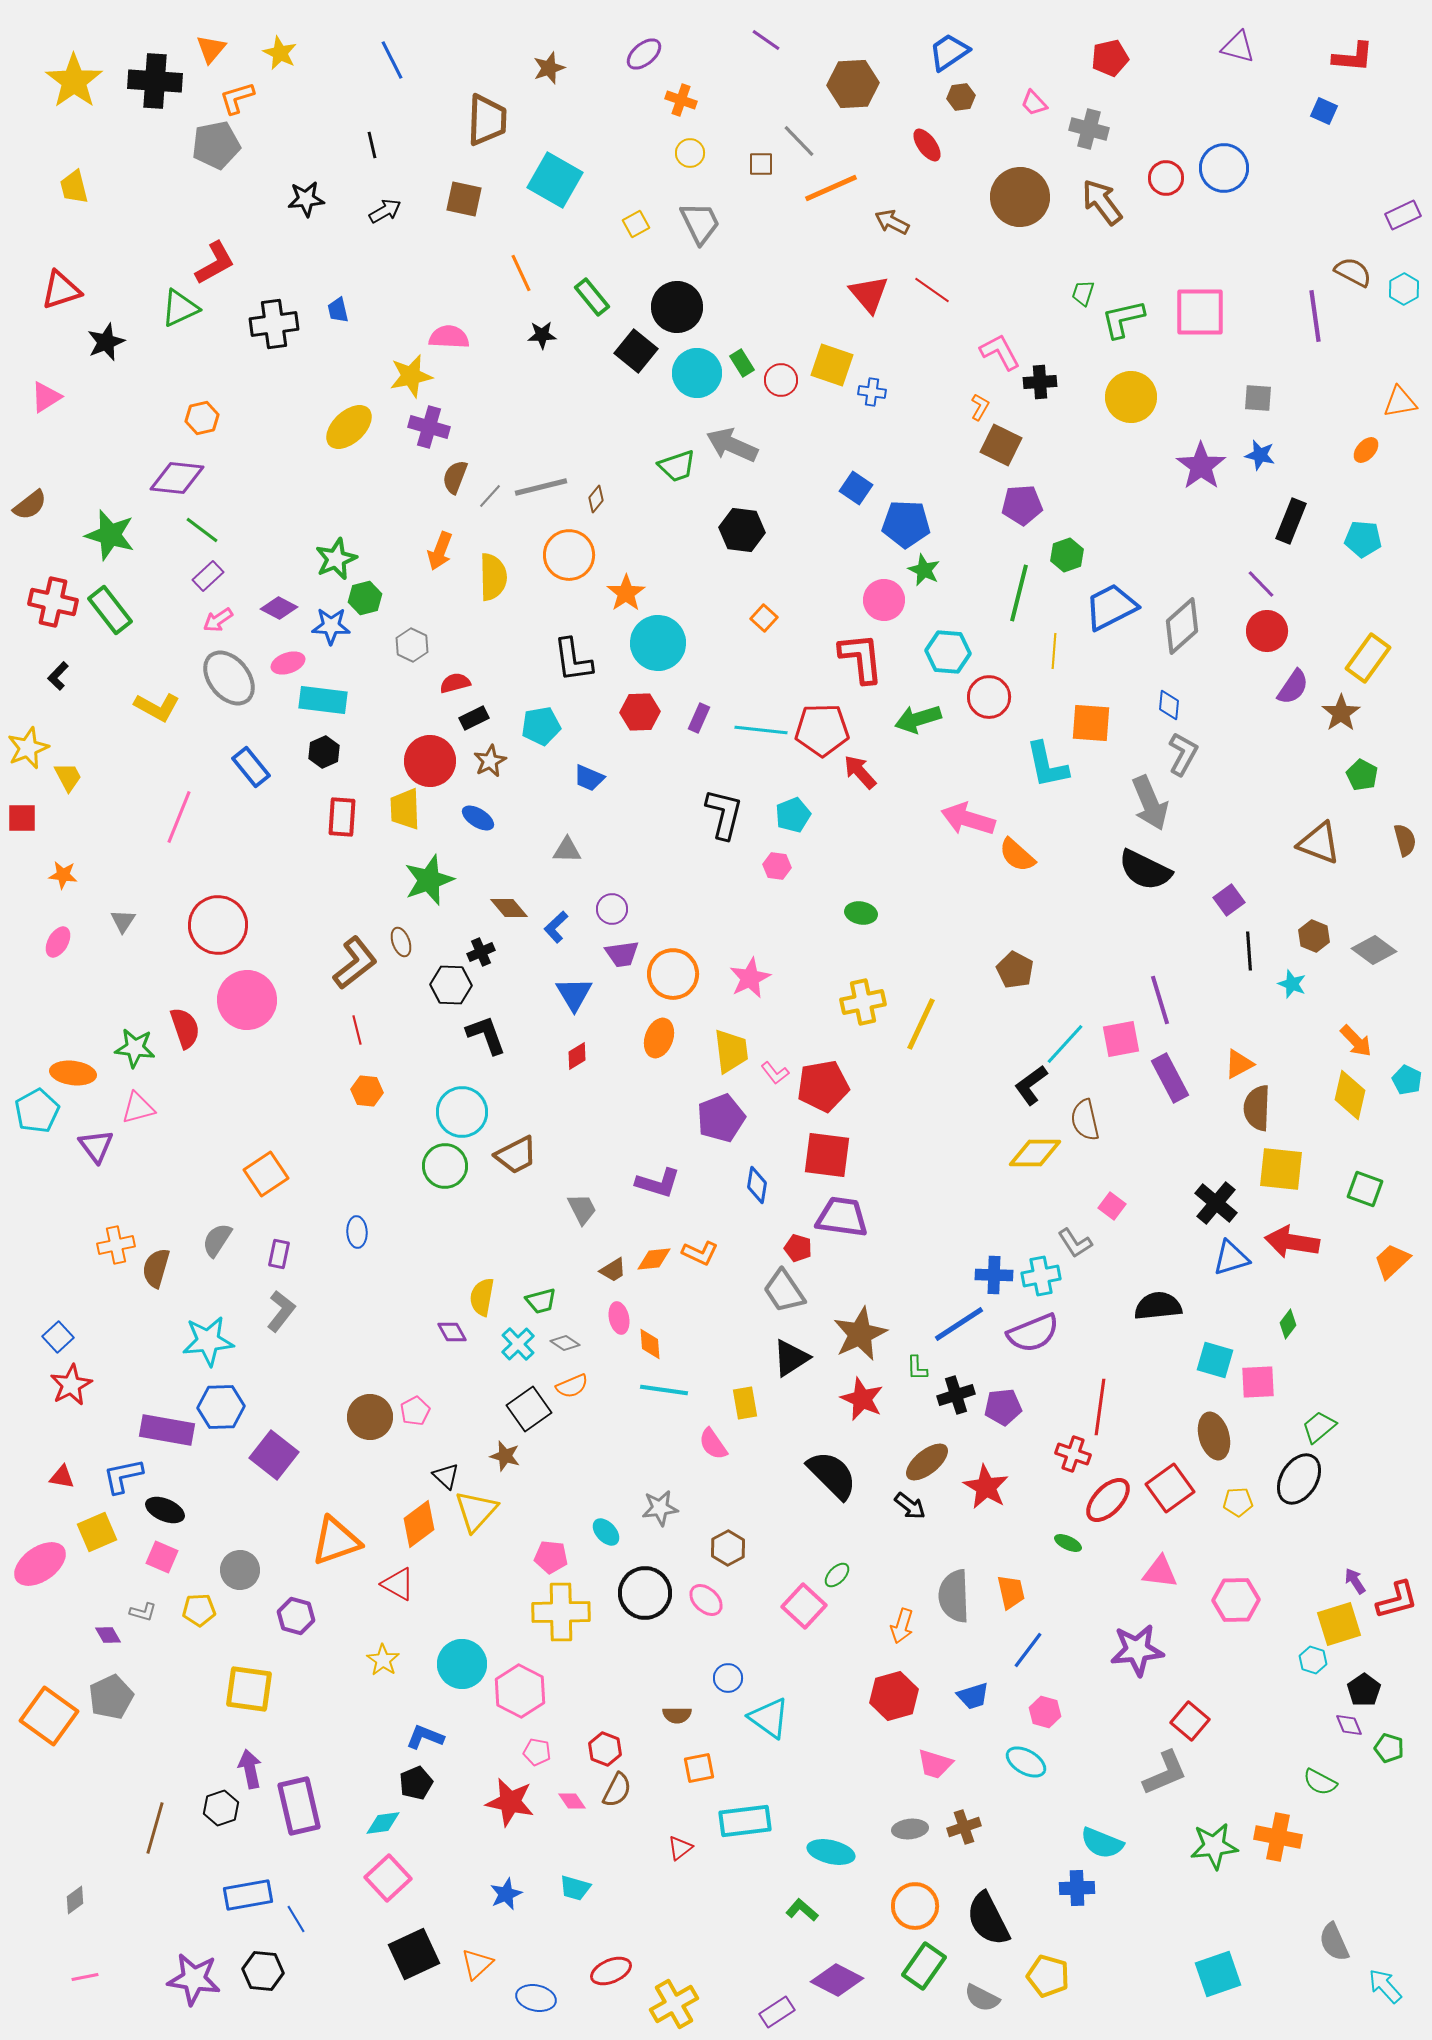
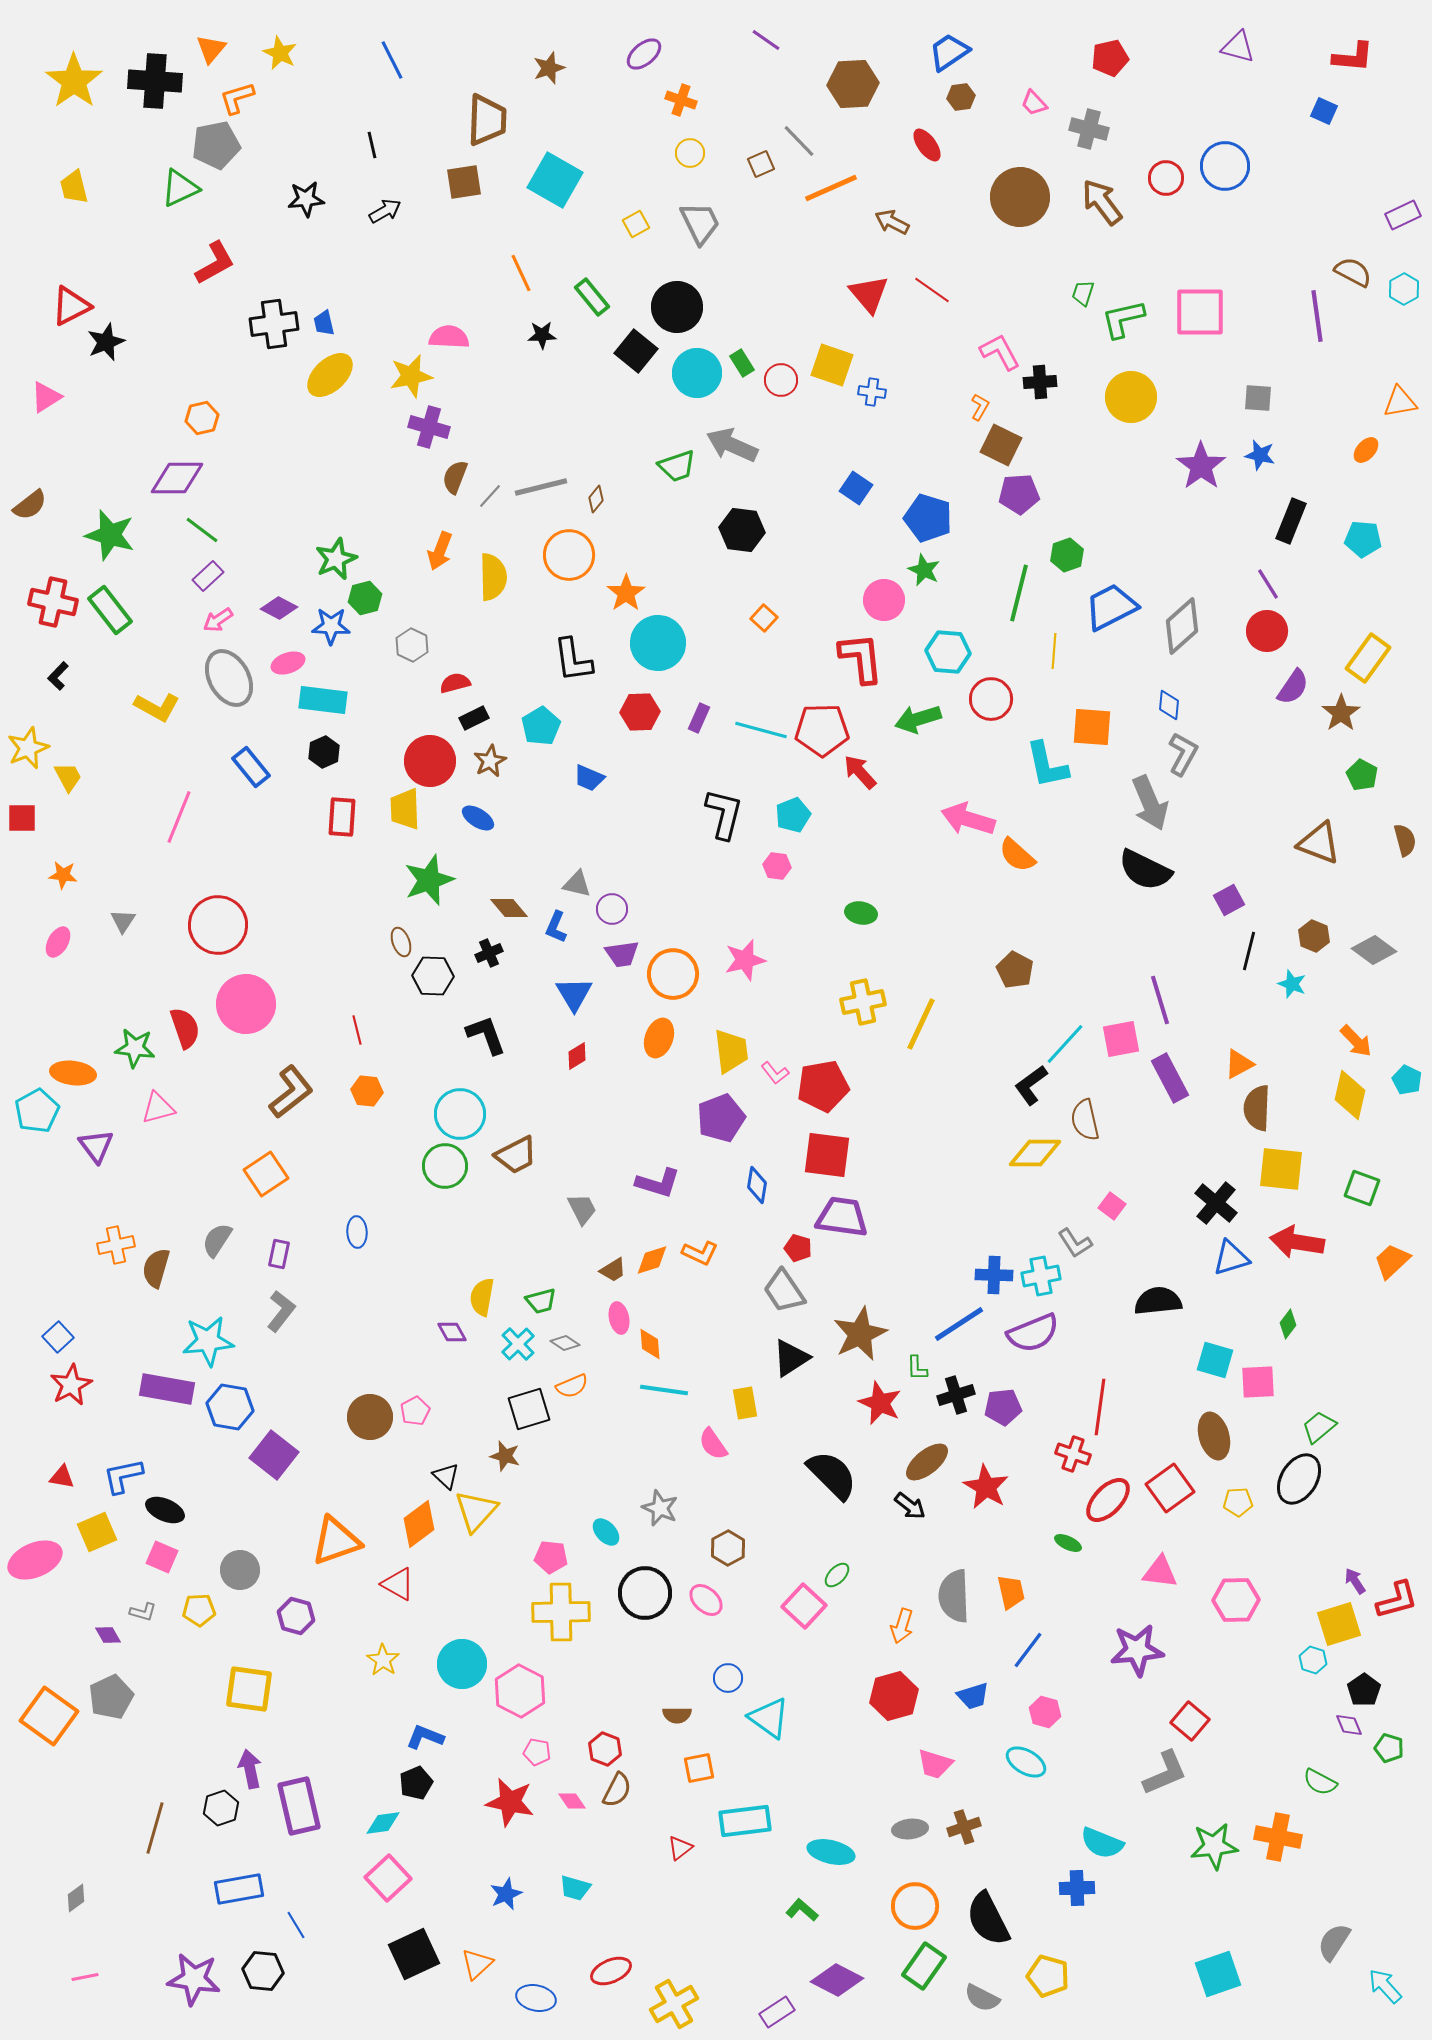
brown square at (761, 164): rotated 24 degrees counterclockwise
blue circle at (1224, 168): moved 1 px right, 2 px up
brown square at (464, 199): moved 17 px up; rotated 21 degrees counterclockwise
red triangle at (61, 290): moved 10 px right, 16 px down; rotated 9 degrees counterclockwise
green triangle at (180, 308): moved 120 px up
blue trapezoid at (338, 310): moved 14 px left, 13 px down
purple line at (1315, 316): moved 2 px right
yellow ellipse at (349, 427): moved 19 px left, 52 px up
purple diamond at (177, 478): rotated 6 degrees counterclockwise
purple pentagon at (1022, 505): moved 3 px left, 11 px up
blue pentagon at (906, 524): moved 22 px right, 6 px up; rotated 15 degrees clockwise
purple line at (1261, 584): moved 7 px right; rotated 12 degrees clockwise
gray ellipse at (229, 678): rotated 10 degrees clockwise
red circle at (989, 697): moved 2 px right, 2 px down
orange square at (1091, 723): moved 1 px right, 4 px down
cyan pentagon at (541, 726): rotated 21 degrees counterclockwise
cyan line at (761, 730): rotated 9 degrees clockwise
gray triangle at (567, 850): moved 10 px right, 34 px down; rotated 12 degrees clockwise
purple square at (1229, 900): rotated 8 degrees clockwise
blue L-shape at (556, 927): rotated 24 degrees counterclockwise
black line at (1249, 951): rotated 18 degrees clockwise
black cross at (481, 952): moved 8 px right, 1 px down
brown L-shape at (355, 963): moved 64 px left, 129 px down
pink star at (750, 978): moved 5 px left, 18 px up; rotated 12 degrees clockwise
black hexagon at (451, 985): moved 18 px left, 9 px up
pink circle at (247, 1000): moved 1 px left, 4 px down
pink triangle at (138, 1108): moved 20 px right
cyan circle at (462, 1112): moved 2 px left, 2 px down
green square at (1365, 1189): moved 3 px left, 1 px up
red arrow at (1292, 1242): moved 5 px right
orange diamond at (654, 1259): moved 2 px left, 1 px down; rotated 12 degrees counterclockwise
black semicircle at (1158, 1306): moved 5 px up
red star at (862, 1399): moved 18 px right, 4 px down
blue hexagon at (221, 1407): moved 9 px right; rotated 12 degrees clockwise
black square at (529, 1409): rotated 18 degrees clockwise
purple rectangle at (167, 1430): moved 41 px up
gray star at (660, 1508): rotated 30 degrees clockwise
pink ellipse at (40, 1564): moved 5 px left, 4 px up; rotated 12 degrees clockwise
blue rectangle at (248, 1895): moved 9 px left, 6 px up
gray diamond at (75, 1900): moved 1 px right, 2 px up
blue line at (296, 1919): moved 6 px down
gray semicircle at (1334, 1942): rotated 57 degrees clockwise
